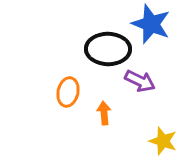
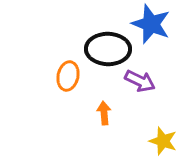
orange ellipse: moved 16 px up
